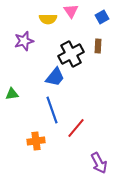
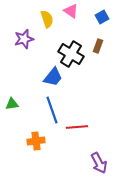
pink triangle: rotated 21 degrees counterclockwise
yellow semicircle: moved 1 px left; rotated 108 degrees counterclockwise
purple star: moved 2 px up
brown rectangle: rotated 16 degrees clockwise
black cross: rotated 30 degrees counterclockwise
blue trapezoid: moved 2 px left
green triangle: moved 10 px down
red line: moved 1 px right, 1 px up; rotated 45 degrees clockwise
